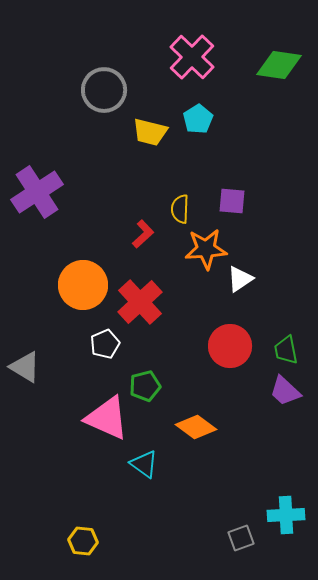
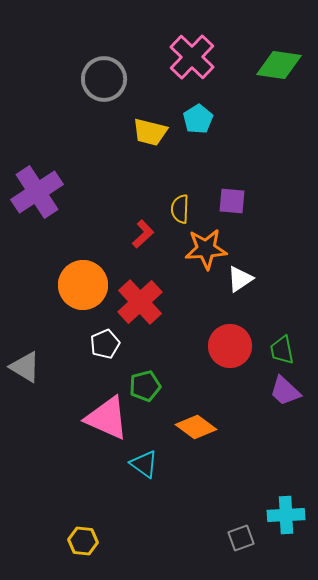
gray circle: moved 11 px up
green trapezoid: moved 4 px left
